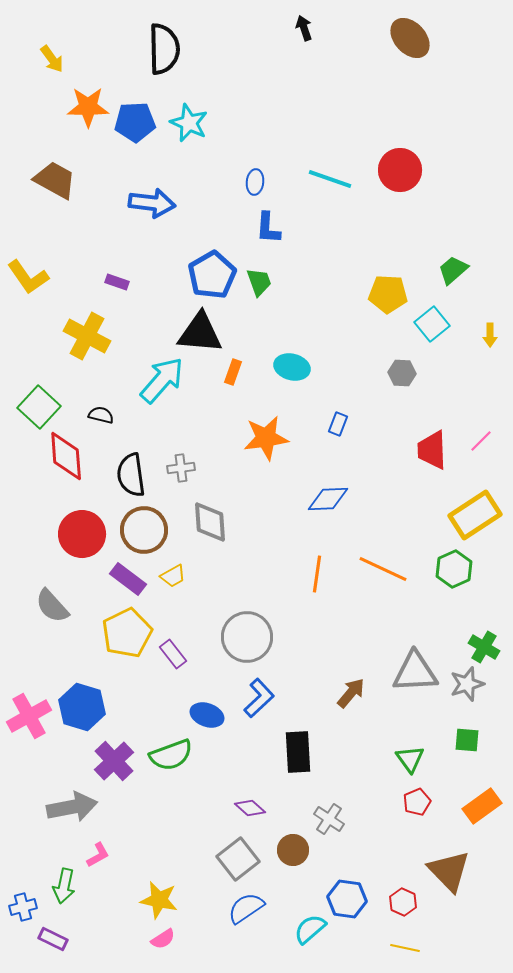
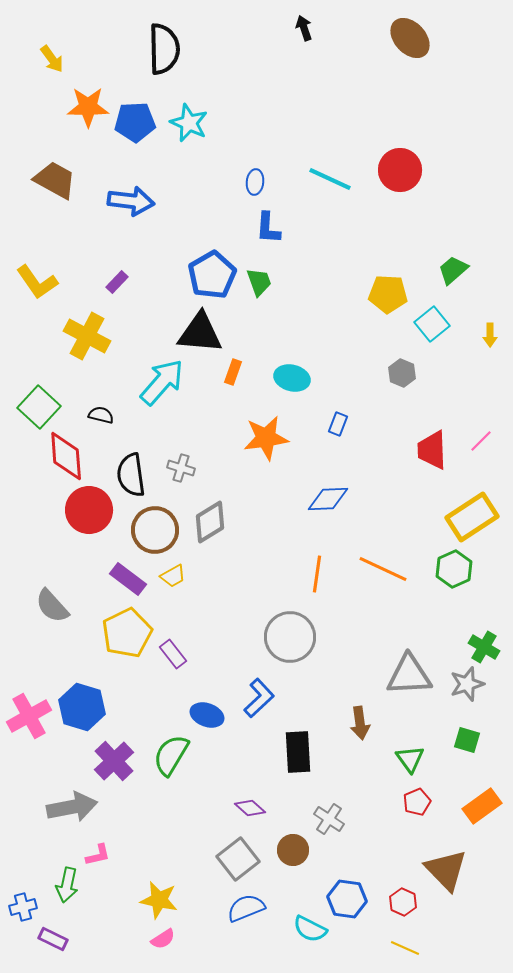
cyan line at (330, 179): rotated 6 degrees clockwise
blue arrow at (152, 203): moved 21 px left, 2 px up
yellow L-shape at (28, 277): moved 9 px right, 5 px down
purple rectangle at (117, 282): rotated 65 degrees counterclockwise
cyan ellipse at (292, 367): moved 11 px down
gray hexagon at (402, 373): rotated 20 degrees clockwise
cyan arrow at (162, 380): moved 2 px down
gray cross at (181, 468): rotated 24 degrees clockwise
yellow rectangle at (475, 515): moved 3 px left, 2 px down
gray diamond at (210, 522): rotated 63 degrees clockwise
brown circle at (144, 530): moved 11 px right
red circle at (82, 534): moved 7 px right, 24 px up
gray circle at (247, 637): moved 43 px right
gray triangle at (415, 672): moved 6 px left, 3 px down
brown arrow at (351, 693): moved 9 px right, 30 px down; rotated 132 degrees clockwise
green square at (467, 740): rotated 12 degrees clockwise
green semicircle at (171, 755): rotated 141 degrees clockwise
pink L-shape at (98, 855): rotated 16 degrees clockwise
brown triangle at (449, 871): moved 3 px left, 1 px up
green arrow at (64, 886): moved 3 px right, 1 px up
blue semicircle at (246, 908): rotated 12 degrees clockwise
cyan semicircle at (310, 929): rotated 112 degrees counterclockwise
yellow line at (405, 948): rotated 12 degrees clockwise
